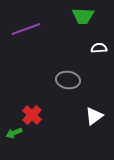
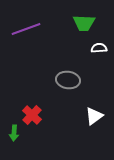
green trapezoid: moved 1 px right, 7 px down
green arrow: rotated 63 degrees counterclockwise
